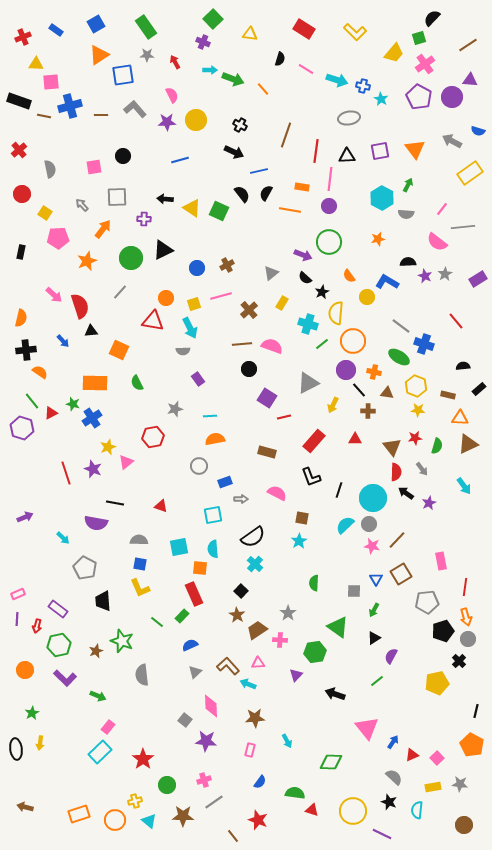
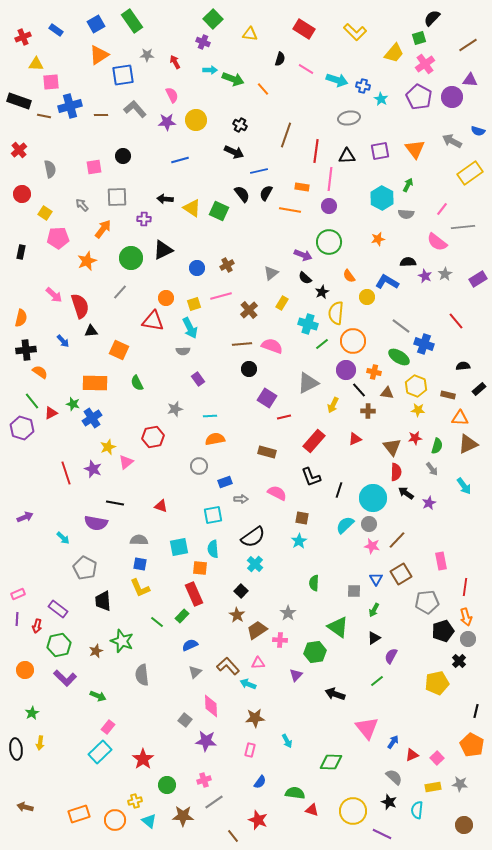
green rectangle at (146, 27): moved 14 px left, 6 px up
red triangle at (355, 439): rotated 24 degrees counterclockwise
gray arrow at (422, 469): moved 10 px right
